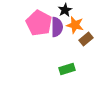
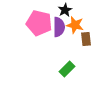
pink pentagon: rotated 15 degrees counterclockwise
purple semicircle: moved 2 px right
brown rectangle: rotated 56 degrees counterclockwise
green rectangle: rotated 28 degrees counterclockwise
